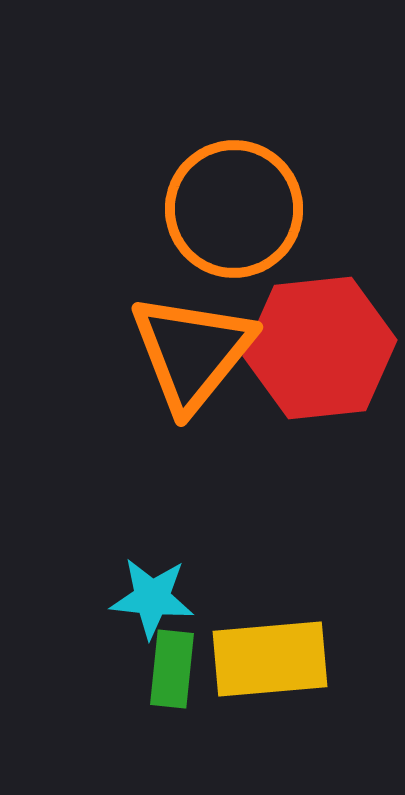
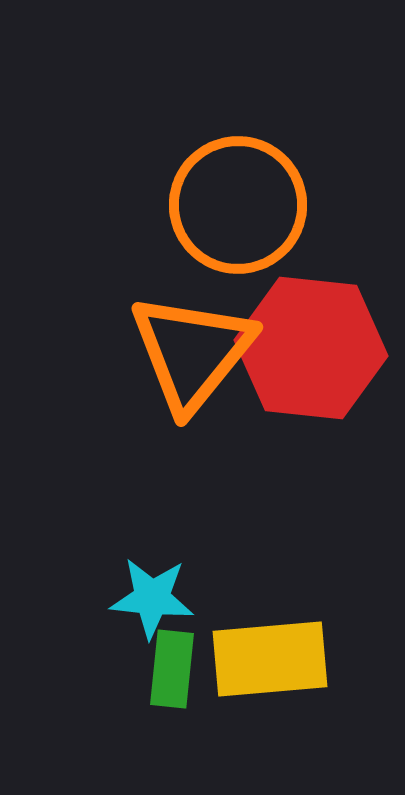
orange circle: moved 4 px right, 4 px up
red hexagon: moved 9 px left; rotated 12 degrees clockwise
